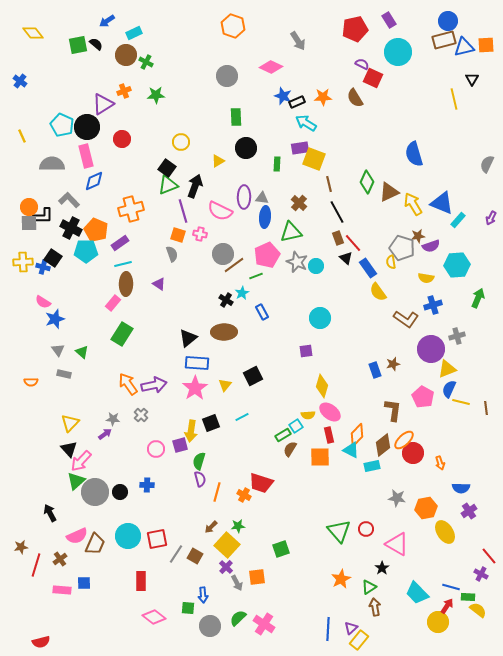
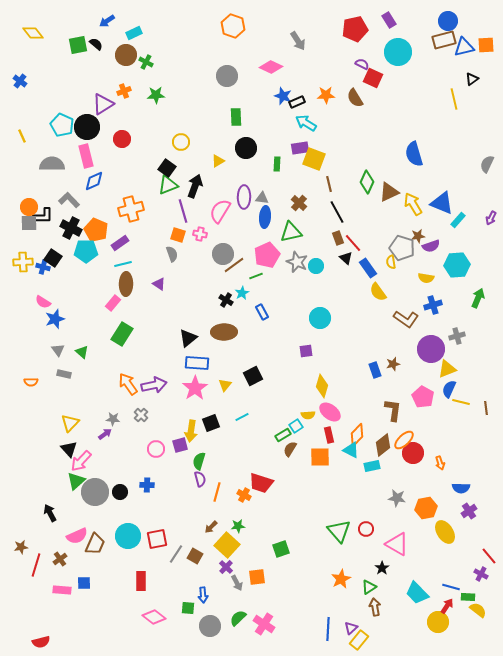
black triangle at (472, 79): rotated 24 degrees clockwise
orange star at (323, 97): moved 3 px right, 2 px up
pink semicircle at (220, 211): rotated 95 degrees clockwise
